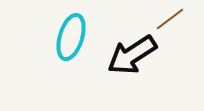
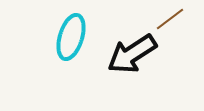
black arrow: moved 1 px up
